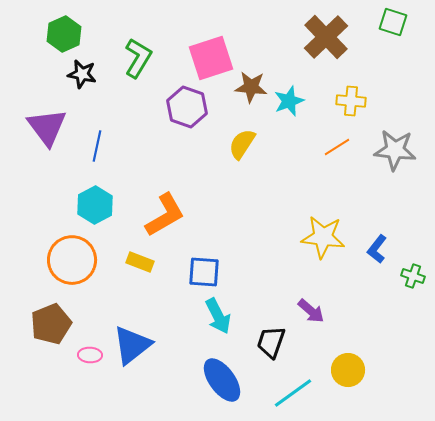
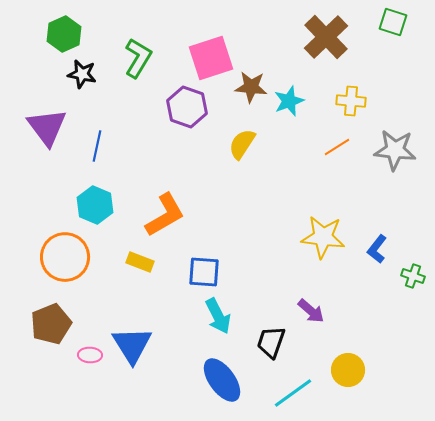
cyan hexagon: rotated 9 degrees counterclockwise
orange circle: moved 7 px left, 3 px up
blue triangle: rotated 24 degrees counterclockwise
